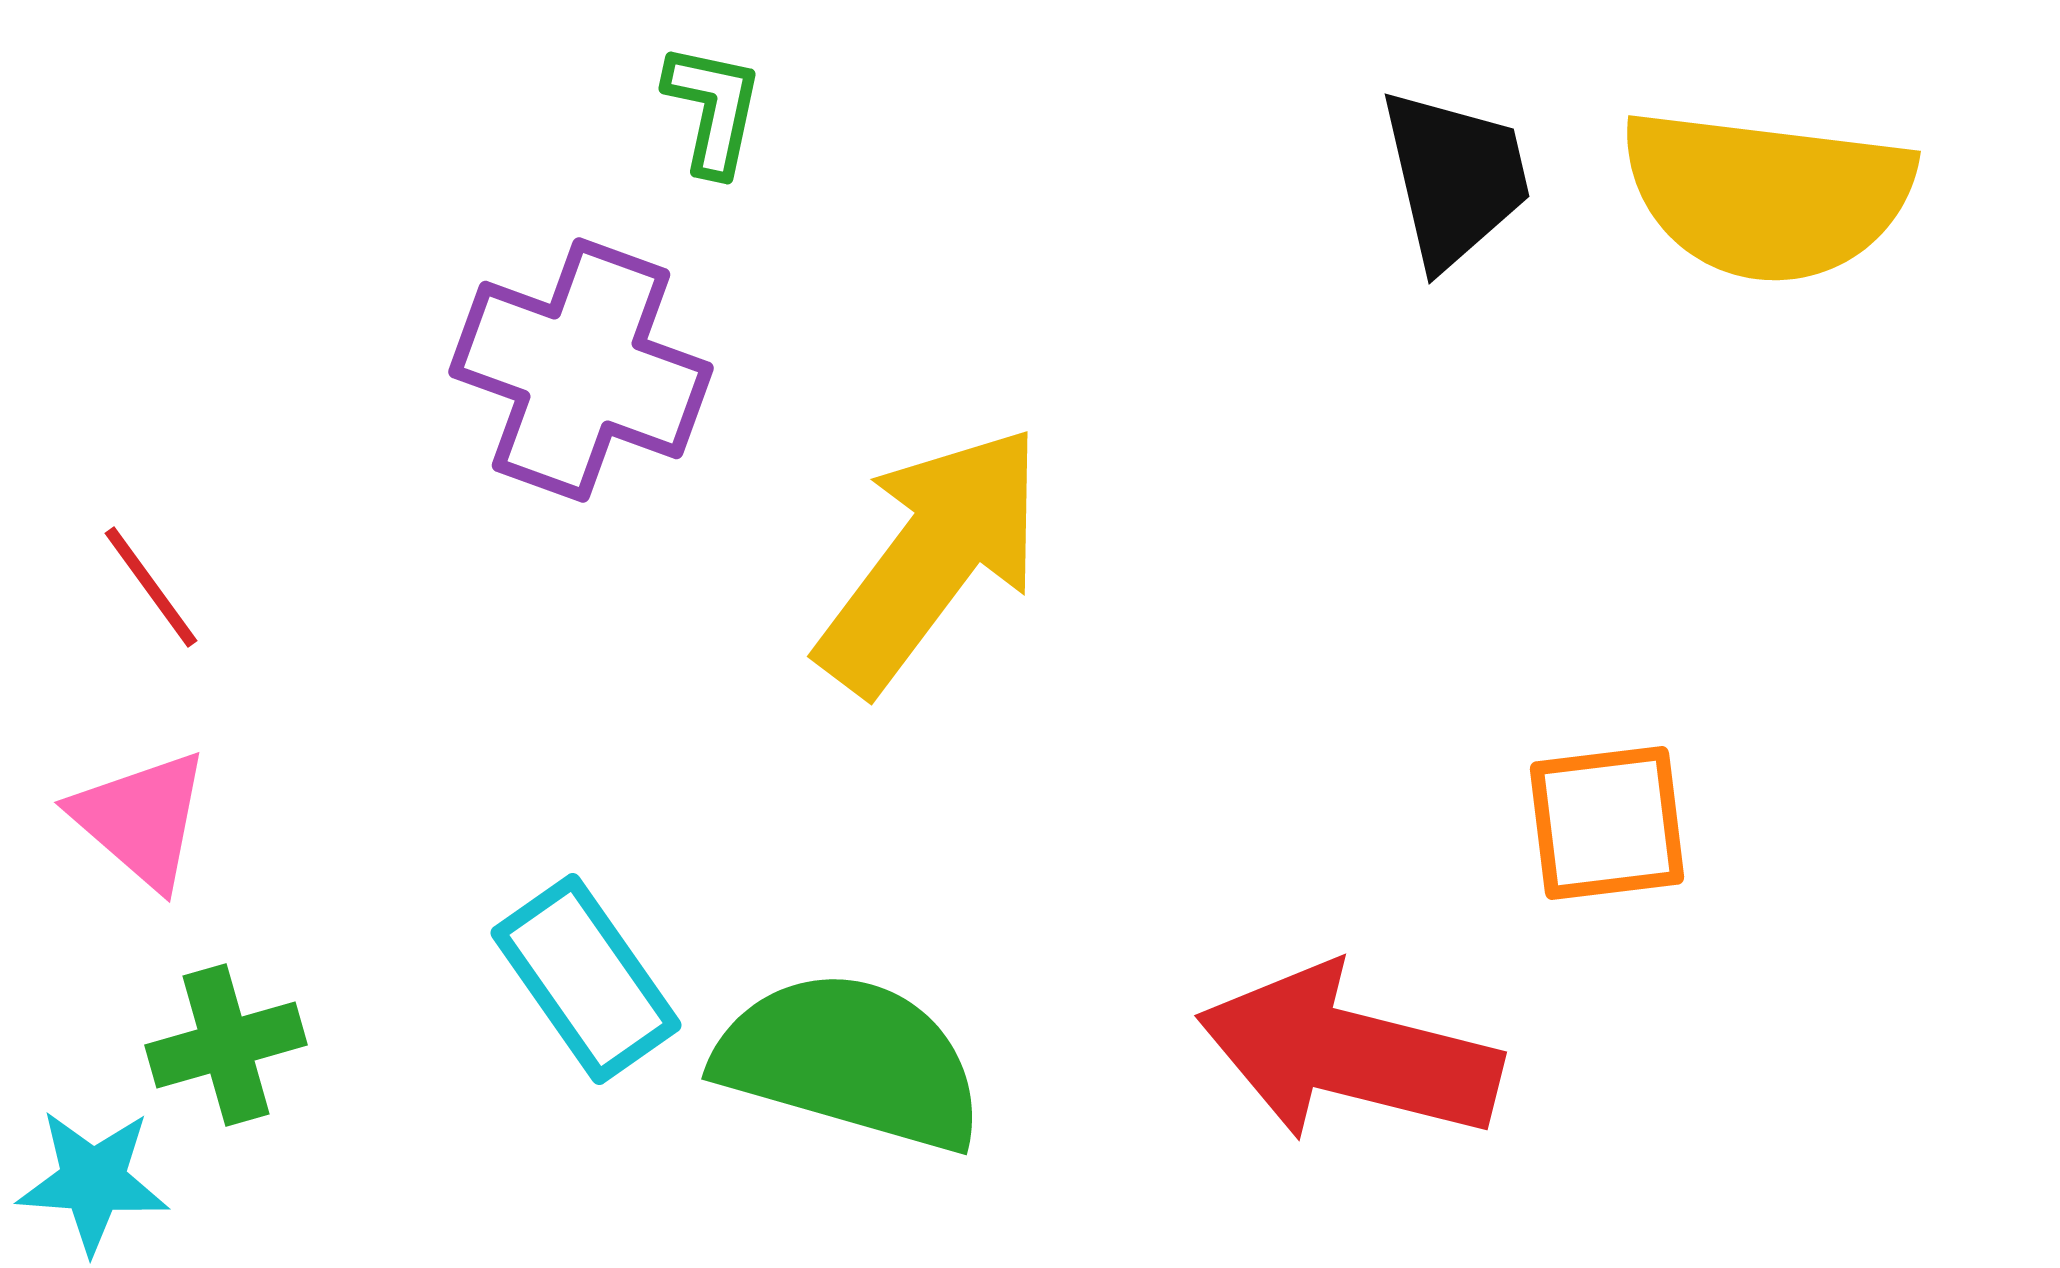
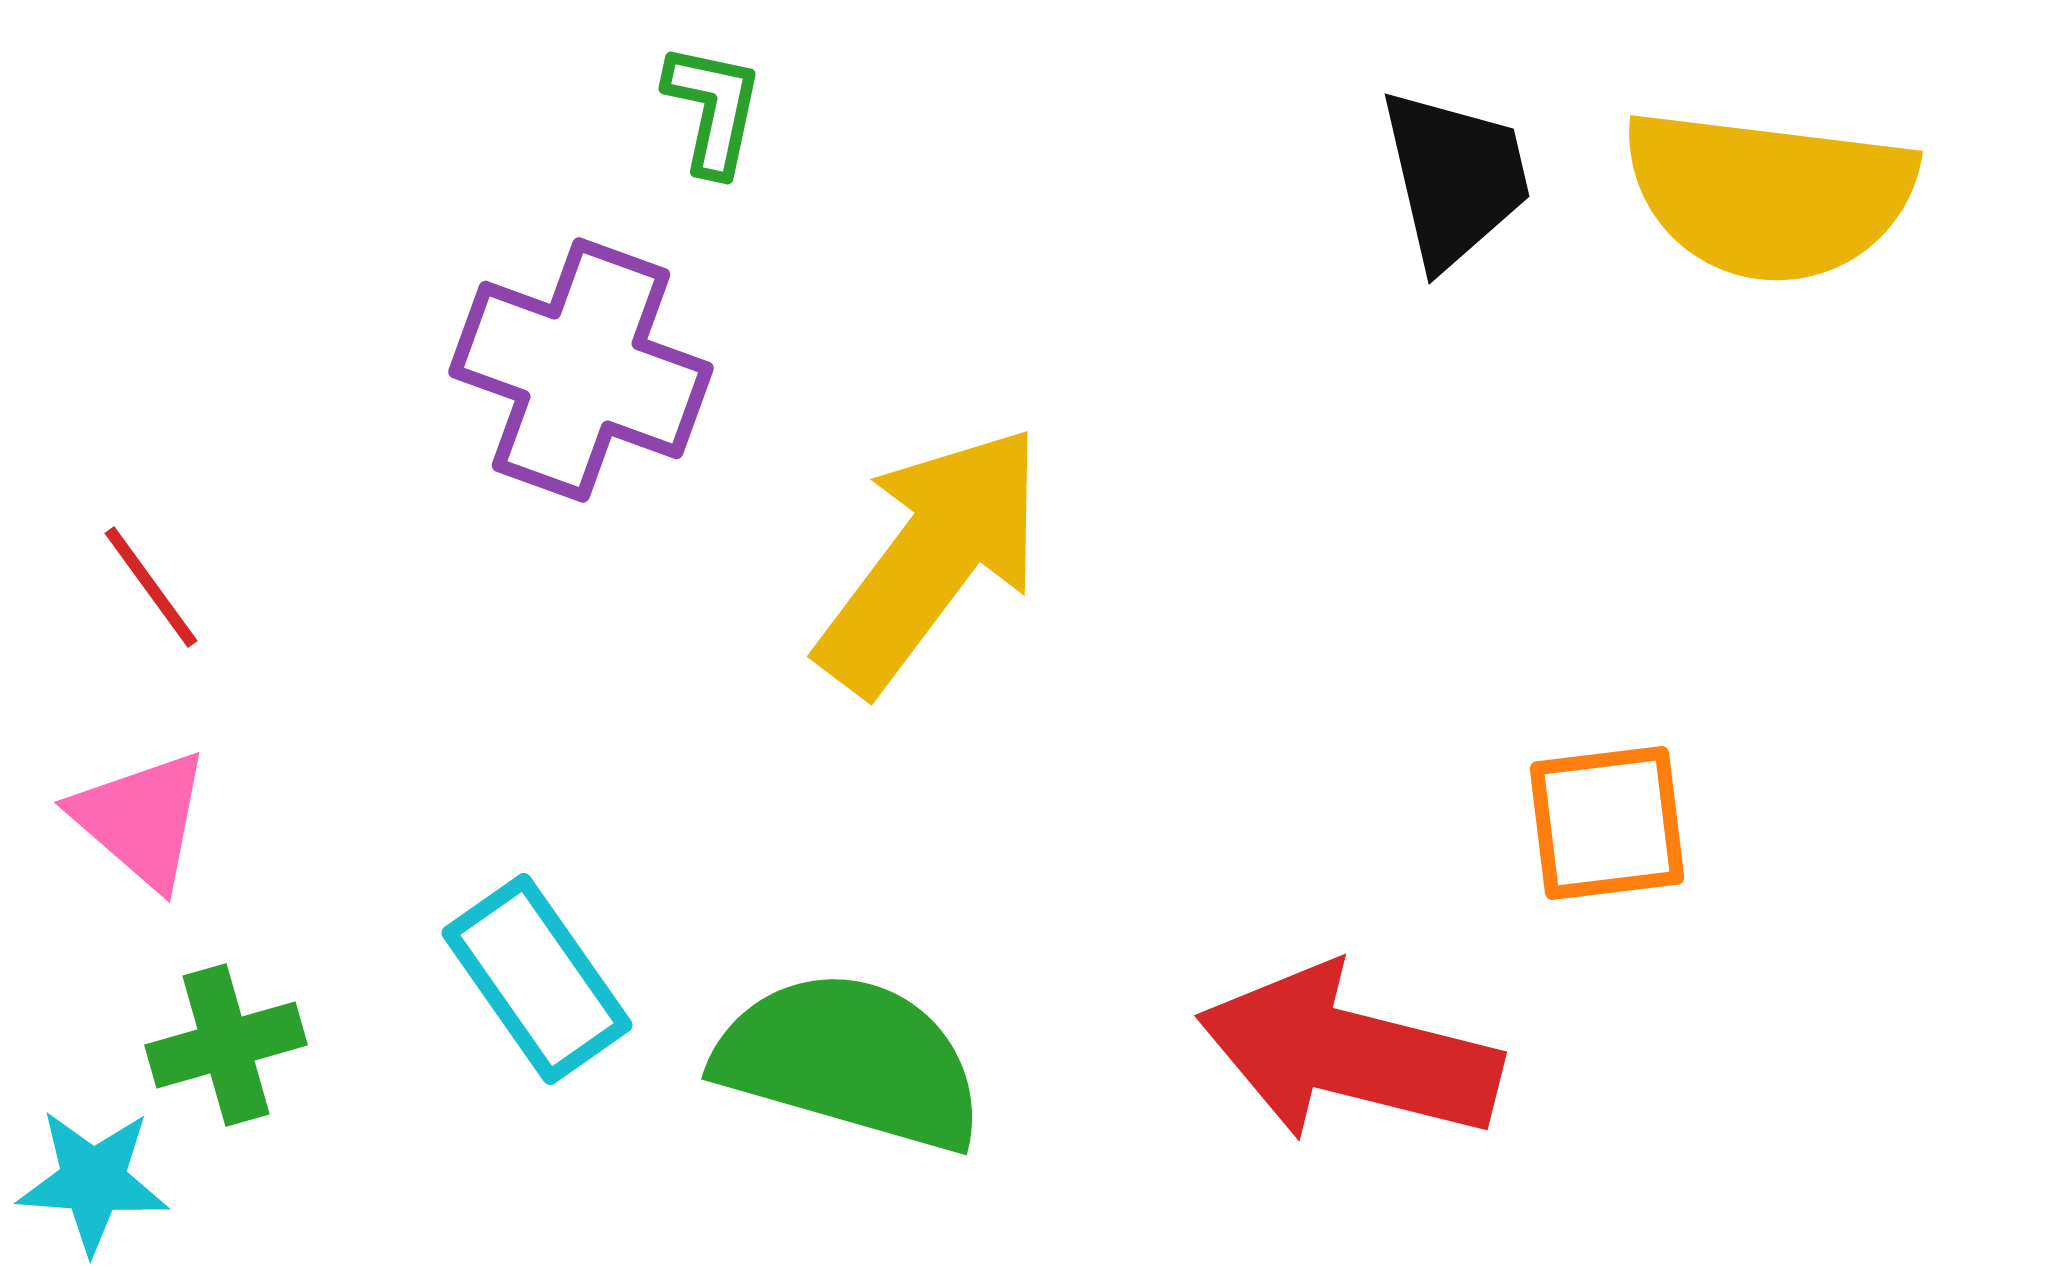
yellow semicircle: moved 2 px right
cyan rectangle: moved 49 px left
